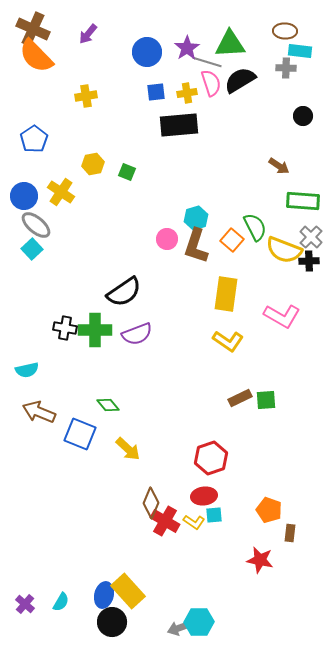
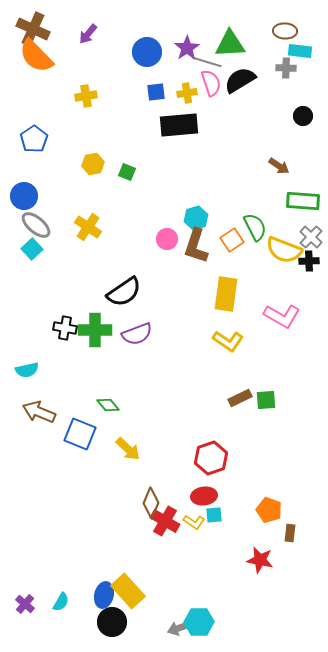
yellow cross at (61, 192): moved 27 px right, 35 px down
orange square at (232, 240): rotated 15 degrees clockwise
